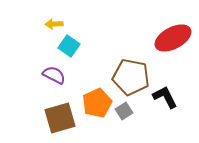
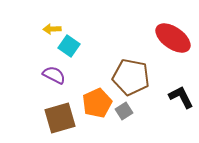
yellow arrow: moved 2 px left, 5 px down
red ellipse: rotated 63 degrees clockwise
black L-shape: moved 16 px right
